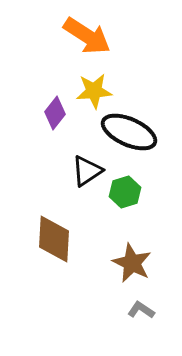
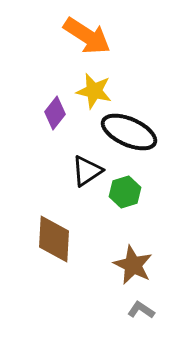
yellow star: rotated 18 degrees clockwise
brown star: moved 1 px right, 2 px down
